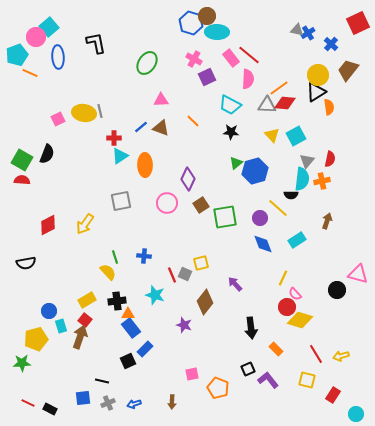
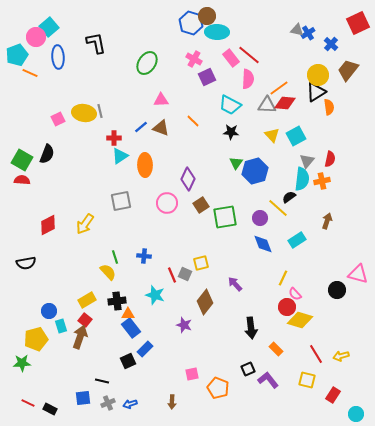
green triangle at (236, 163): rotated 16 degrees counterclockwise
black semicircle at (291, 195): moved 2 px left, 2 px down; rotated 144 degrees clockwise
blue arrow at (134, 404): moved 4 px left
